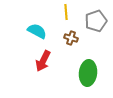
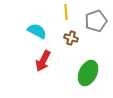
green ellipse: rotated 20 degrees clockwise
